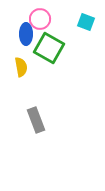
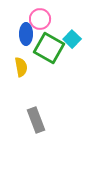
cyan square: moved 14 px left, 17 px down; rotated 24 degrees clockwise
